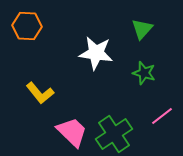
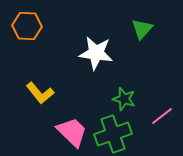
green star: moved 20 px left, 26 px down
green cross: moved 1 px left; rotated 15 degrees clockwise
